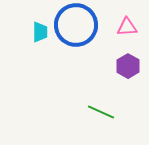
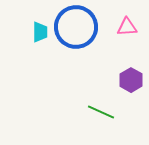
blue circle: moved 2 px down
purple hexagon: moved 3 px right, 14 px down
